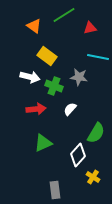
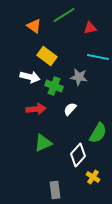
green semicircle: moved 2 px right
